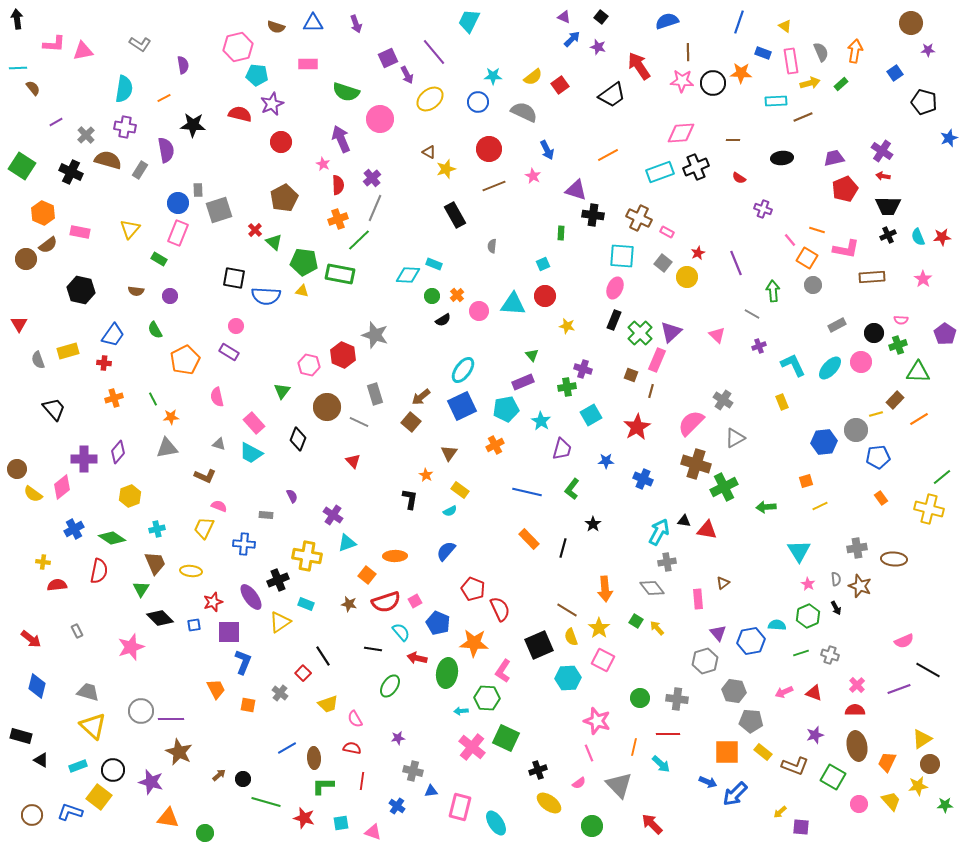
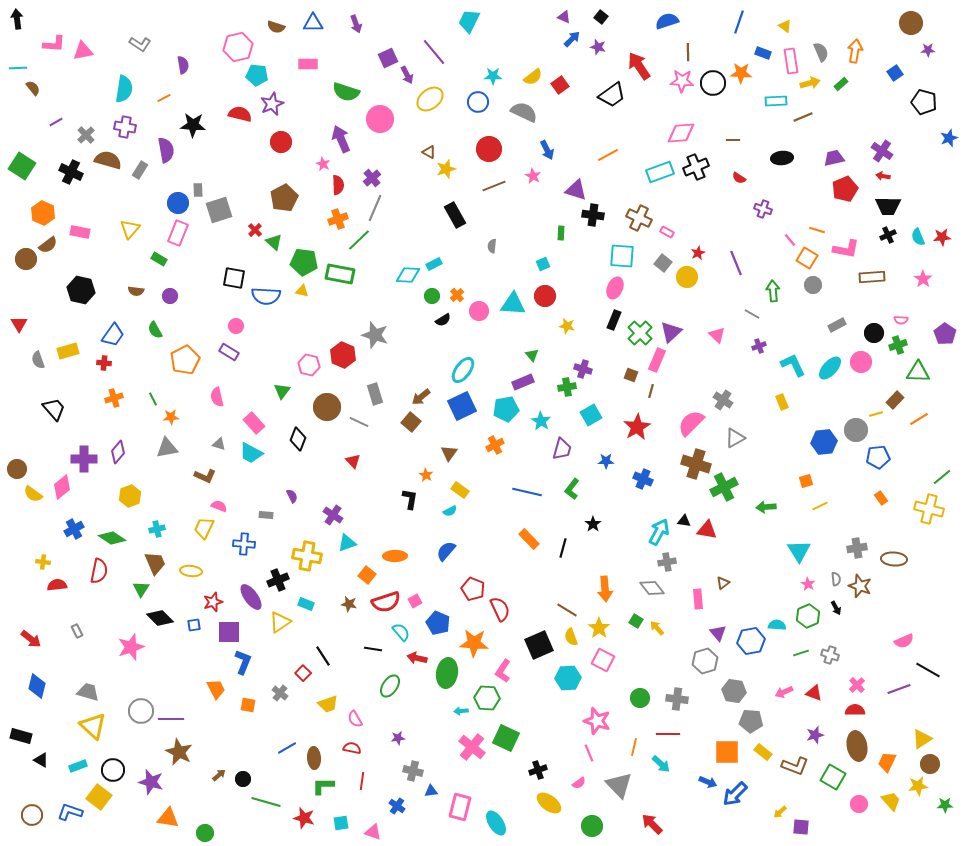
cyan rectangle at (434, 264): rotated 49 degrees counterclockwise
